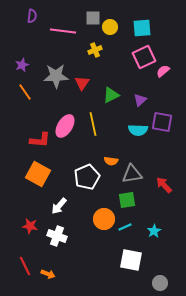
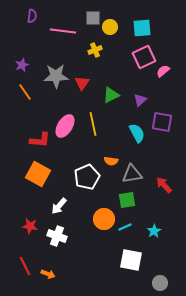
cyan semicircle: moved 1 px left, 3 px down; rotated 120 degrees counterclockwise
